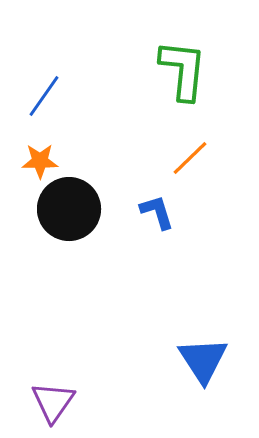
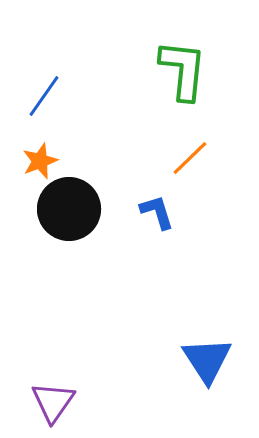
orange star: rotated 21 degrees counterclockwise
blue triangle: moved 4 px right
